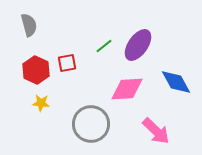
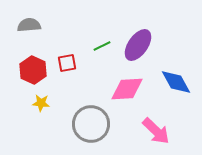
gray semicircle: rotated 80 degrees counterclockwise
green line: moved 2 px left; rotated 12 degrees clockwise
red hexagon: moved 3 px left
